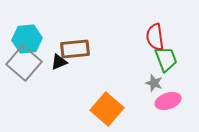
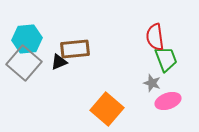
gray star: moved 2 px left
